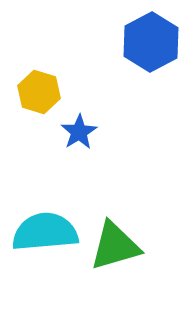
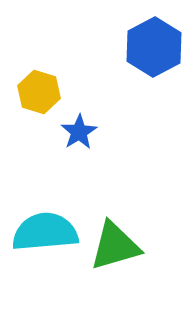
blue hexagon: moved 3 px right, 5 px down
